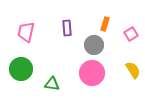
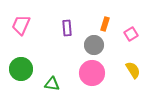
pink trapezoid: moved 5 px left, 7 px up; rotated 10 degrees clockwise
